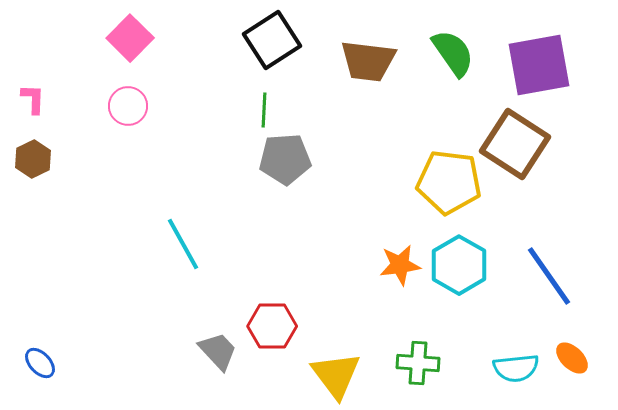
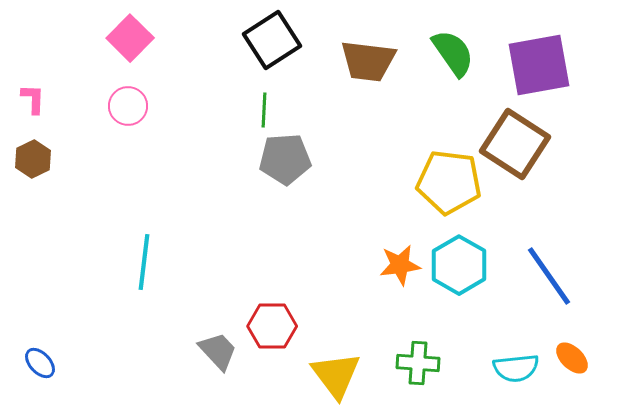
cyan line: moved 39 px left, 18 px down; rotated 36 degrees clockwise
